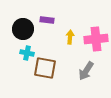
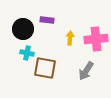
yellow arrow: moved 1 px down
